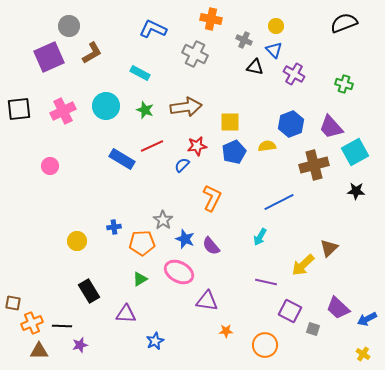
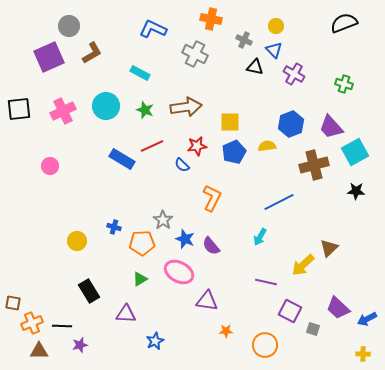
blue semicircle at (182, 165): rotated 91 degrees counterclockwise
blue cross at (114, 227): rotated 24 degrees clockwise
yellow cross at (363, 354): rotated 32 degrees counterclockwise
